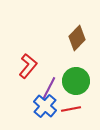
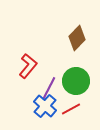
red line: rotated 18 degrees counterclockwise
